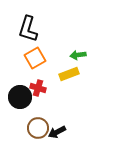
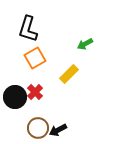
green arrow: moved 7 px right, 11 px up; rotated 21 degrees counterclockwise
yellow rectangle: rotated 24 degrees counterclockwise
red cross: moved 3 px left, 4 px down; rotated 28 degrees clockwise
black circle: moved 5 px left
black arrow: moved 1 px right, 2 px up
